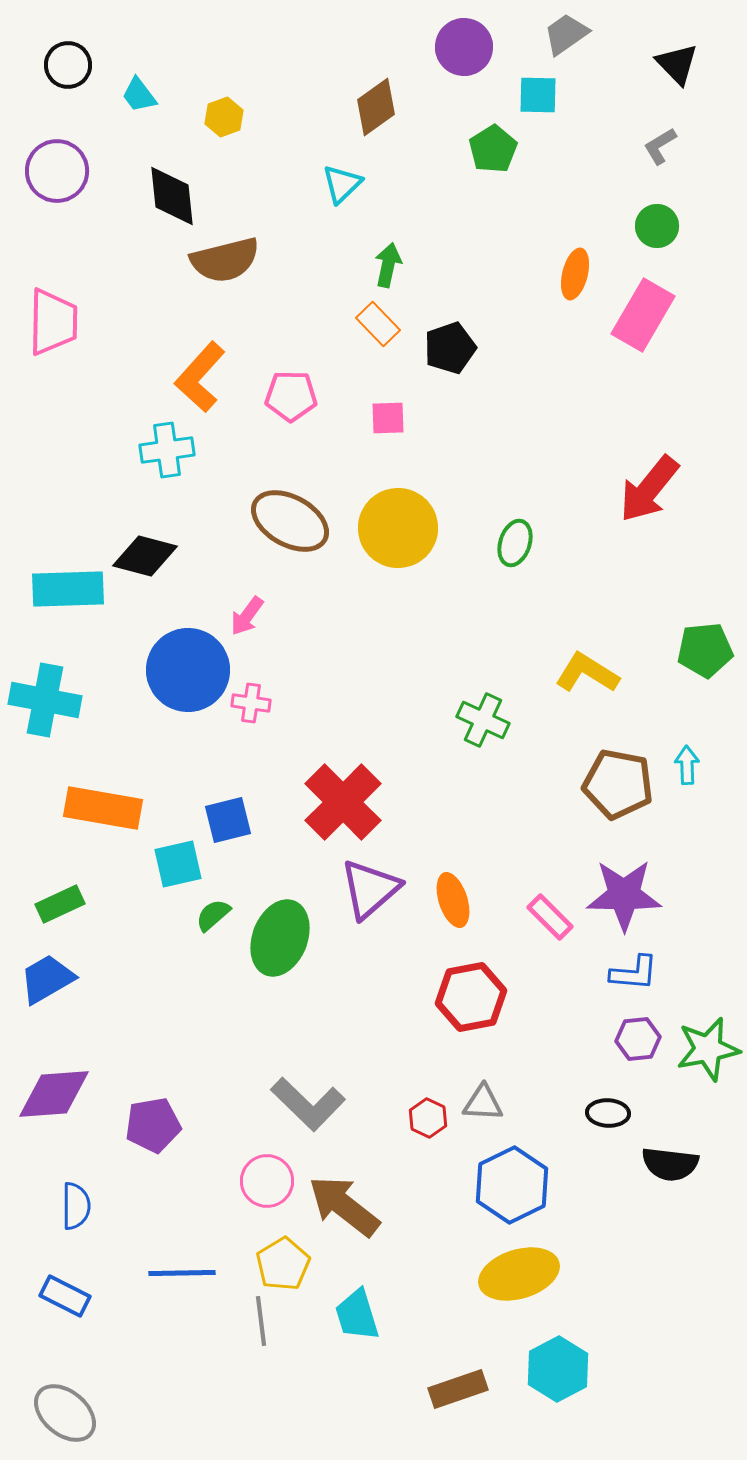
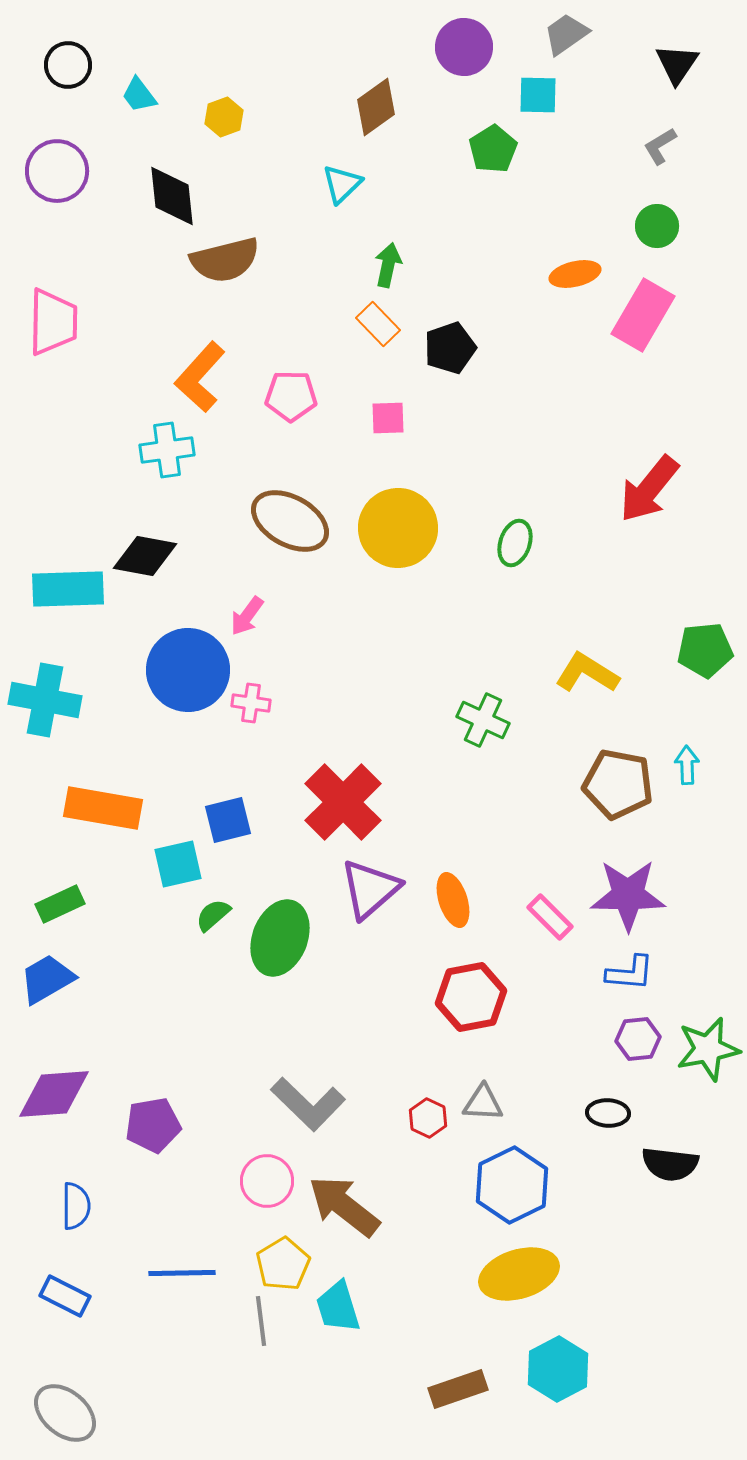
black triangle at (677, 64): rotated 18 degrees clockwise
orange ellipse at (575, 274): rotated 63 degrees clockwise
black diamond at (145, 556): rotated 4 degrees counterclockwise
purple star at (624, 895): moved 4 px right
blue L-shape at (634, 973): moved 4 px left
cyan trapezoid at (357, 1315): moved 19 px left, 8 px up
